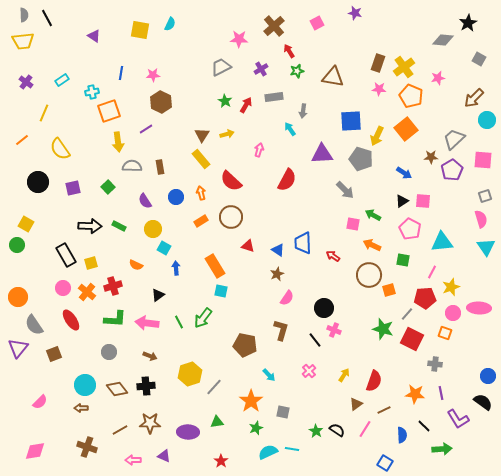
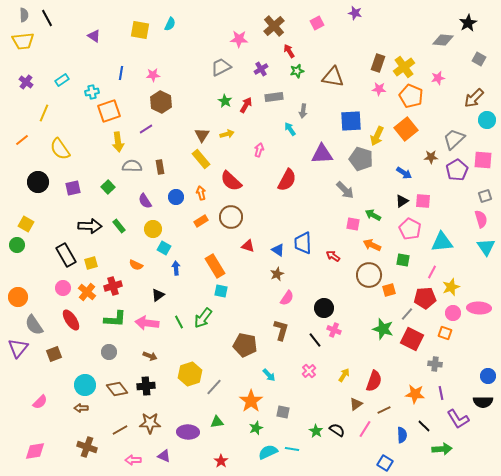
purple pentagon at (452, 170): moved 5 px right
green rectangle at (119, 226): rotated 24 degrees clockwise
black semicircle at (483, 402): rotated 144 degrees clockwise
